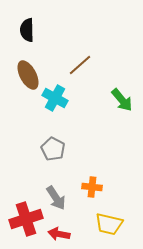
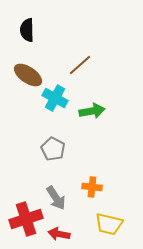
brown ellipse: rotated 28 degrees counterclockwise
green arrow: moved 30 px left, 11 px down; rotated 60 degrees counterclockwise
